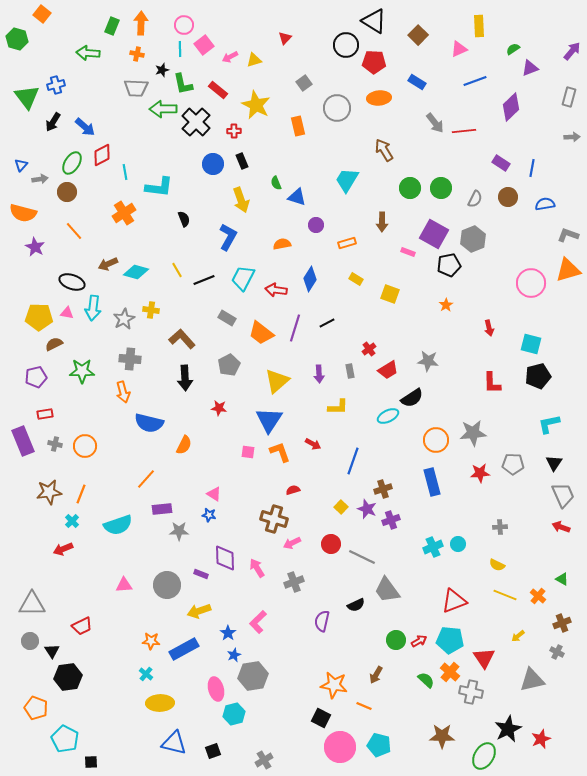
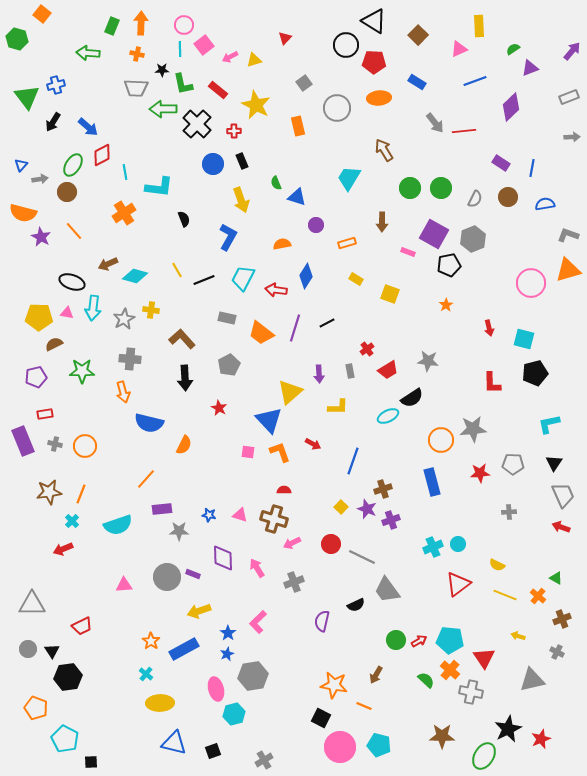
black star at (162, 70): rotated 16 degrees clockwise
gray rectangle at (569, 97): rotated 54 degrees clockwise
black cross at (196, 122): moved 1 px right, 2 px down
blue arrow at (85, 127): moved 3 px right
green ellipse at (72, 163): moved 1 px right, 2 px down
cyan trapezoid at (347, 180): moved 2 px right, 2 px up
purple star at (35, 247): moved 6 px right, 10 px up
cyan diamond at (136, 272): moved 1 px left, 4 px down
blue diamond at (310, 279): moved 4 px left, 3 px up
gray rectangle at (227, 318): rotated 18 degrees counterclockwise
cyan square at (531, 344): moved 7 px left, 5 px up
red cross at (369, 349): moved 2 px left
black pentagon at (538, 376): moved 3 px left, 3 px up
yellow triangle at (277, 381): moved 13 px right, 11 px down
red star at (219, 408): rotated 21 degrees clockwise
blue triangle at (269, 420): rotated 16 degrees counterclockwise
gray star at (473, 433): moved 4 px up
orange circle at (436, 440): moved 5 px right
red semicircle at (293, 490): moved 9 px left; rotated 16 degrees clockwise
pink triangle at (214, 494): moved 26 px right, 21 px down; rotated 14 degrees counterclockwise
gray cross at (500, 527): moved 9 px right, 15 px up
purple diamond at (225, 558): moved 2 px left
purple rectangle at (201, 574): moved 8 px left
green triangle at (562, 579): moved 6 px left, 1 px up
gray circle at (167, 585): moved 8 px up
red triangle at (454, 601): moved 4 px right, 17 px up; rotated 16 degrees counterclockwise
brown cross at (562, 623): moved 4 px up
yellow arrow at (518, 636): rotated 56 degrees clockwise
gray circle at (30, 641): moved 2 px left, 8 px down
orange star at (151, 641): rotated 30 degrees clockwise
blue star at (234, 655): moved 7 px left, 1 px up
orange cross at (450, 672): moved 2 px up
